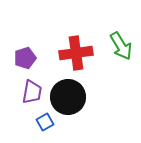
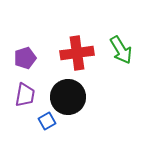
green arrow: moved 4 px down
red cross: moved 1 px right
purple trapezoid: moved 7 px left, 3 px down
blue square: moved 2 px right, 1 px up
